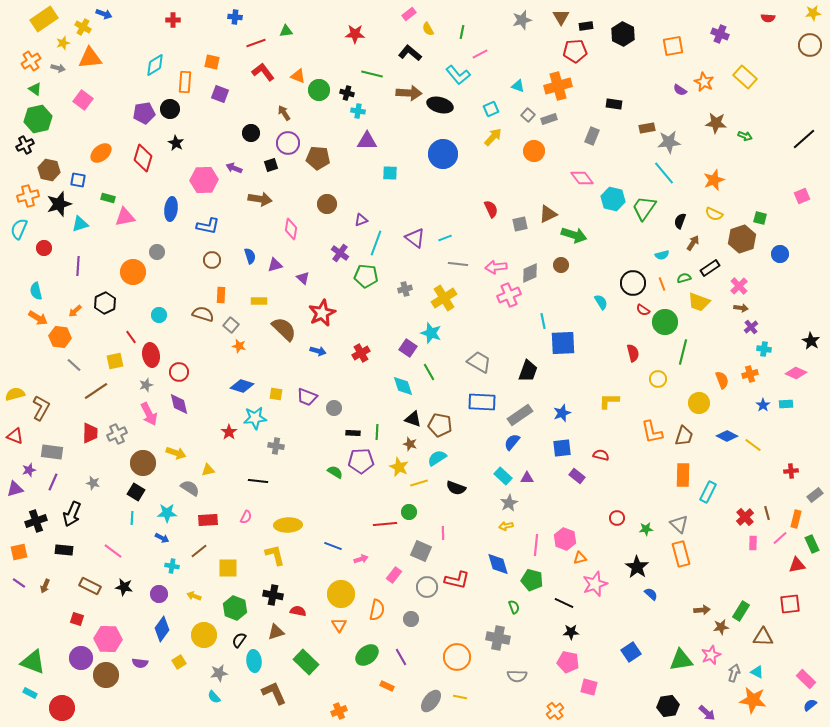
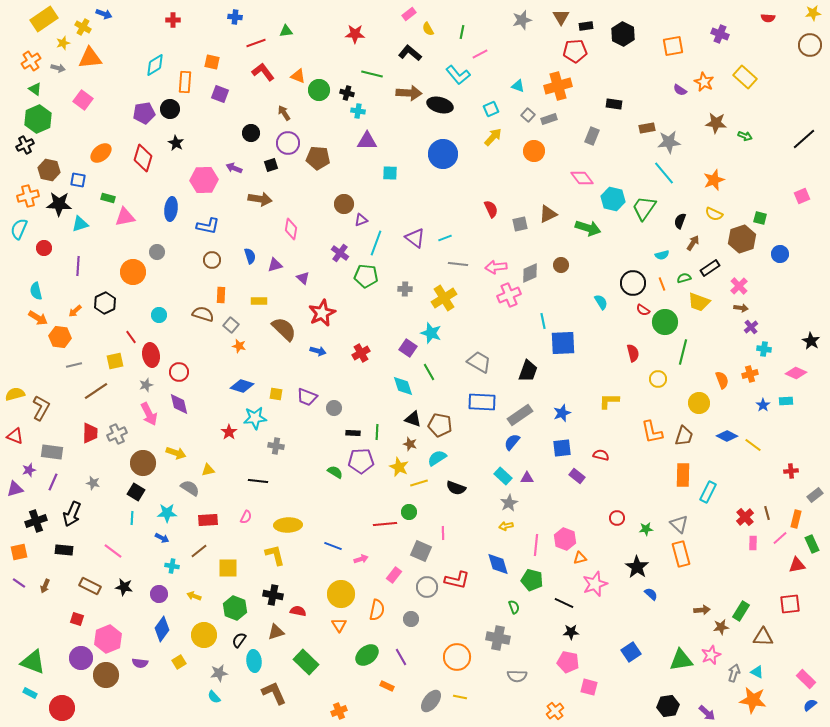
green hexagon at (38, 119): rotated 12 degrees counterclockwise
black star at (59, 204): rotated 20 degrees clockwise
brown circle at (327, 204): moved 17 px right
green arrow at (574, 235): moved 14 px right, 7 px up
gray cross at (405, 289): rotated 16 degrees clockwise
gray line at (74, 365): rotated 56 degrees counterclockwise
cyan rectangle at (786, 404): moved 3 px up
pink hexagon at (108, 639): rotated 24 degrees counterclockwise
